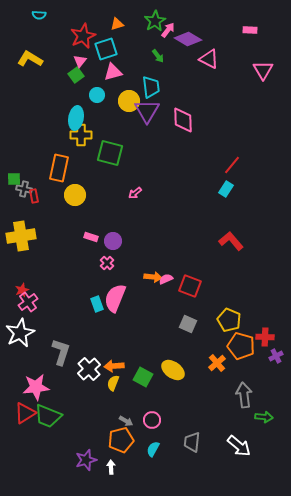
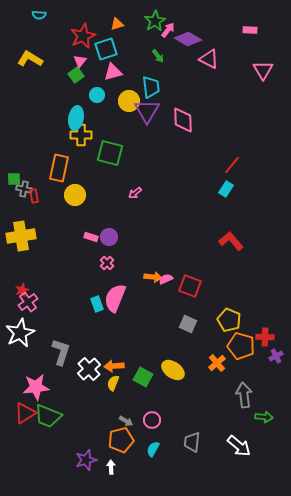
purple circle at (113, 241): moved 4 px left, 4 px up
